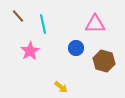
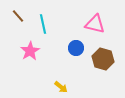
pink triangle: rotated 15 degrees clockwise
brown hexagon: moved 1 px left, 2 px up
